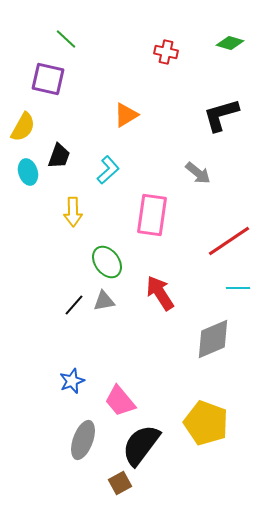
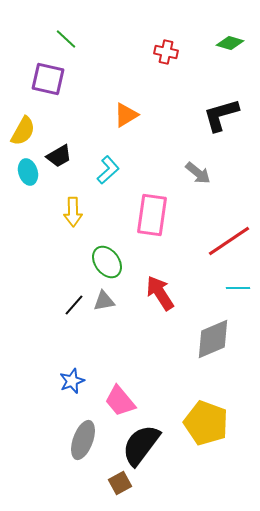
yellow semicircle: moved 4 px down
black trapezoid: rotated 40 degrees clockwise
